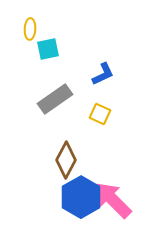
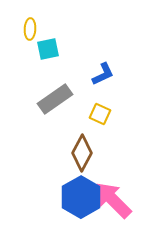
brown diamond: moved 16 px right, 7 px up
